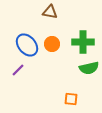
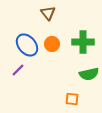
brown triangle: moved 2 px left, 1 px down; rotated 42 degrees clockwise
green semicircle: moved 6 px down
orange square: moved 1 px right
